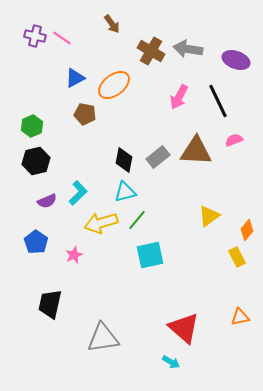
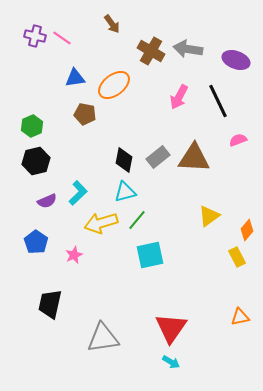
blue triangle: rotated 20 degrees clockwise
pink semicircle: moved 4 px right
brown triangle: moved 2 px left, 7 px down
red triangle: moved 13 px left; rotated 24 degrees clockwise
